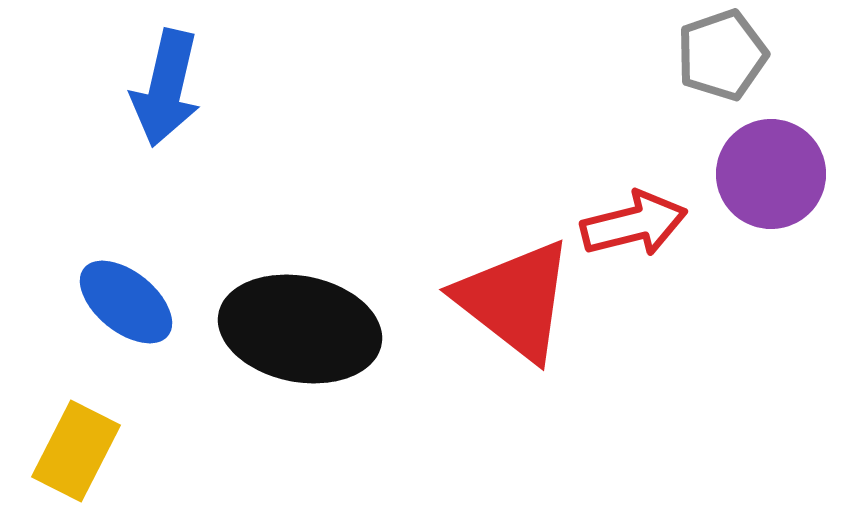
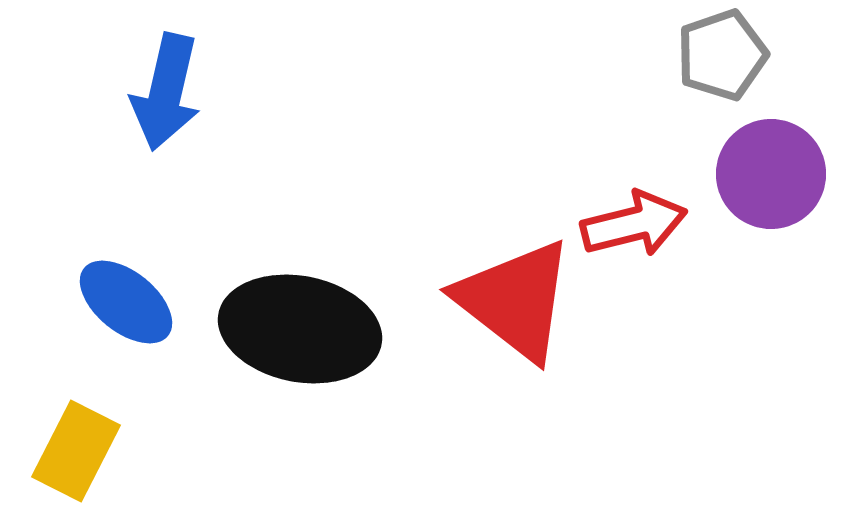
blue arrow: moved 4 px down
